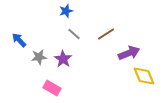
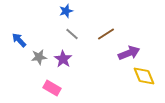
gray line: moved 2 px left
